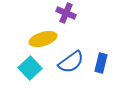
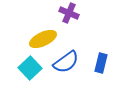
purple cross: moved 3 px right
yellow ellipse: rotated 8 degrees counterclockwise
blue semicircle: moved 5 px left
